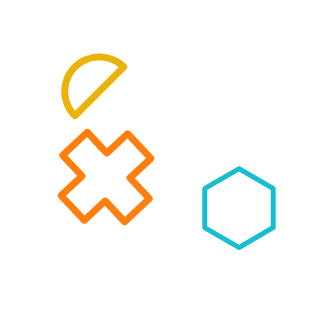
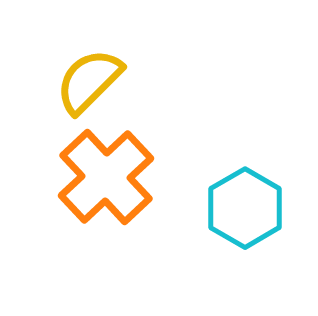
cyan hexagon: moved 6 px right
